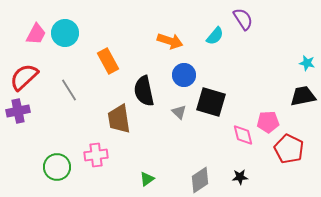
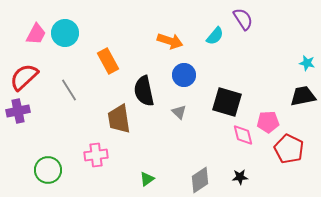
black square: moved 16 px right
green circle: moved 9 px left, 3 px down
